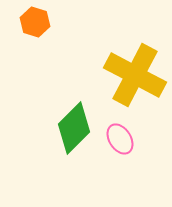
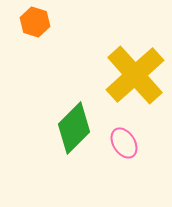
yellow cross: rotated 20 degrees clockwise
pink ellipse: moved 4 px right, 4 px down
